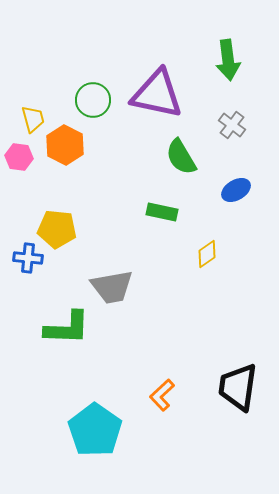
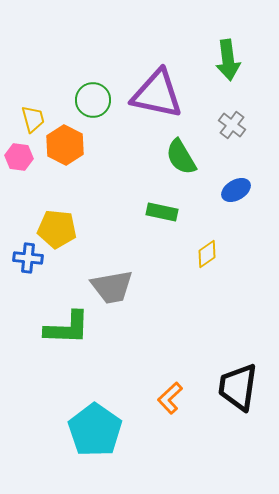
orange L-shape: moved 8 px right, 3 px down
